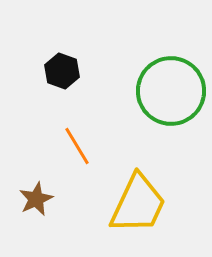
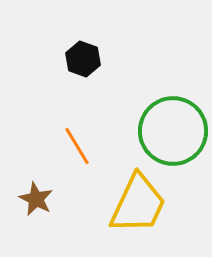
black hexagon: moved 21 px right, 12 px up
green circle: moved 2 px right, 40 px down
brown star: rotated 20 degrees counterclockwise
